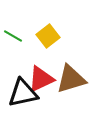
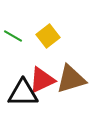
red triangle: moved 1 px right, 1 px down
black triangle: rotated 12 degrees clockwise
